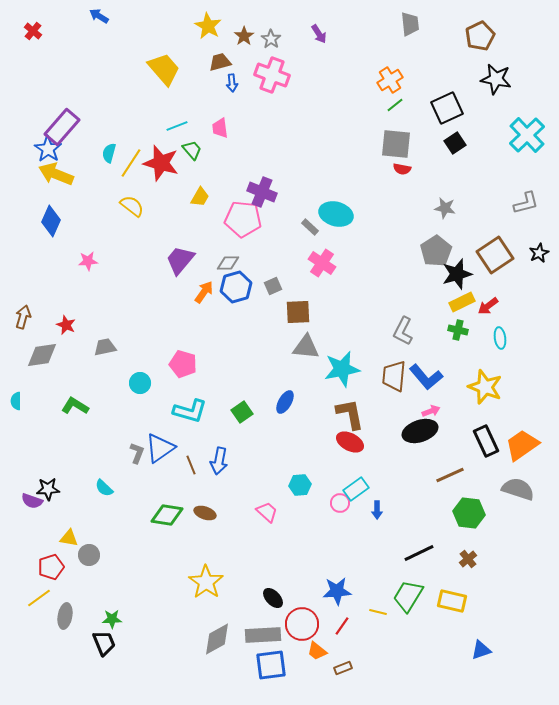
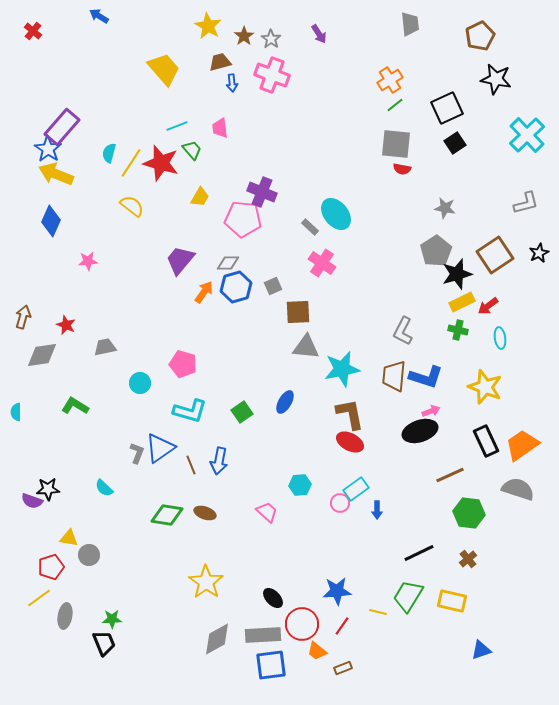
cyan ellipse at (336, 214): rotated 36 degrees clockwise
blue L-shape at (426, 377): rotated 32 degrees counterclockwise
cyan semicircle at (16, 401): moved 11 px down
